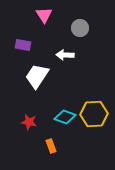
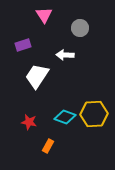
purple rectangle: rotated 28 degrees counterclockwise
orange rectangle: moved 3 px left; rotated 48 degrees clockwise
